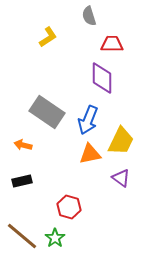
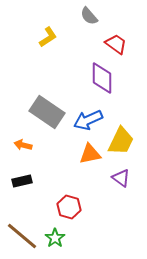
gray semicircle: rotated 24 degrees counterclockwise
red trapezoid: moved 4 px right; rotated 35 degrees clockwise
blue arrow: rotated 44 degrees clockwise
